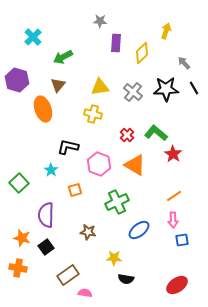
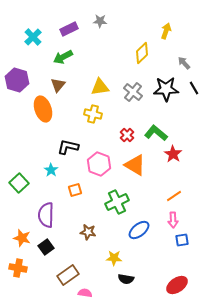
purple rectangle: moved 47 px left, 14 px up; rotated 60 degrees clockwise
